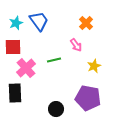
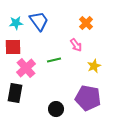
cyan star: rotated 16 degrees clockwise
black rectangle: rotated 12 degrees clockwise
